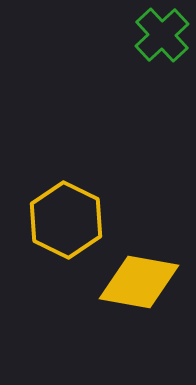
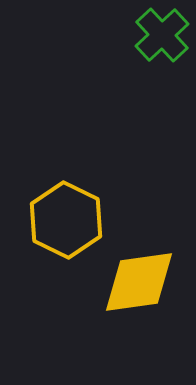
yellow diamond: rotated 18 degrees counterclockwise
